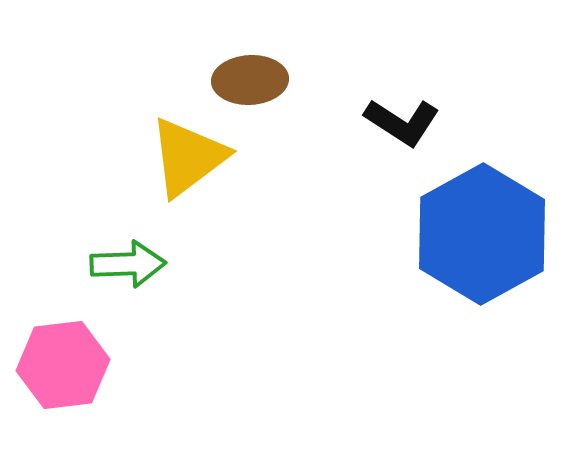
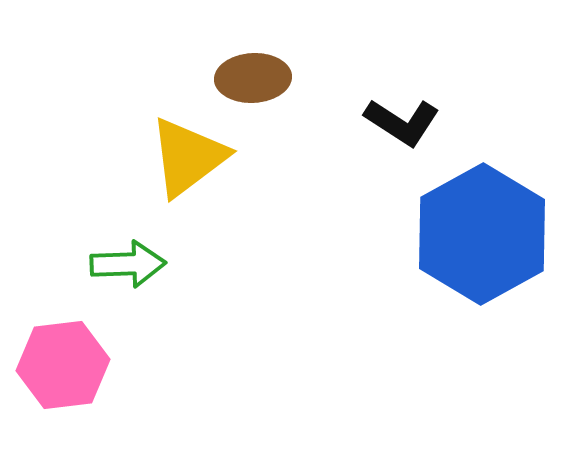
brown ellipse: moved 3 px right, 2 px up
